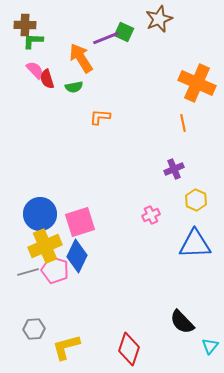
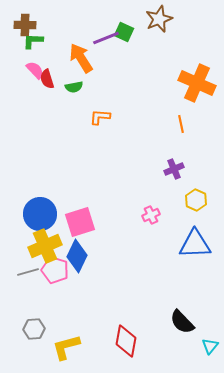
orange line: moved 2 px left, 1 px down
red diamond: moved 3 px left, 8 px up; rotated 8 degrees counterclockwise
